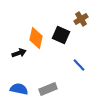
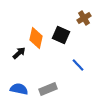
brown cross: moved 3 px right, 1 px up
black arrow: rotated 24 degrees counterclockwise
blue line: moved 1 px left
